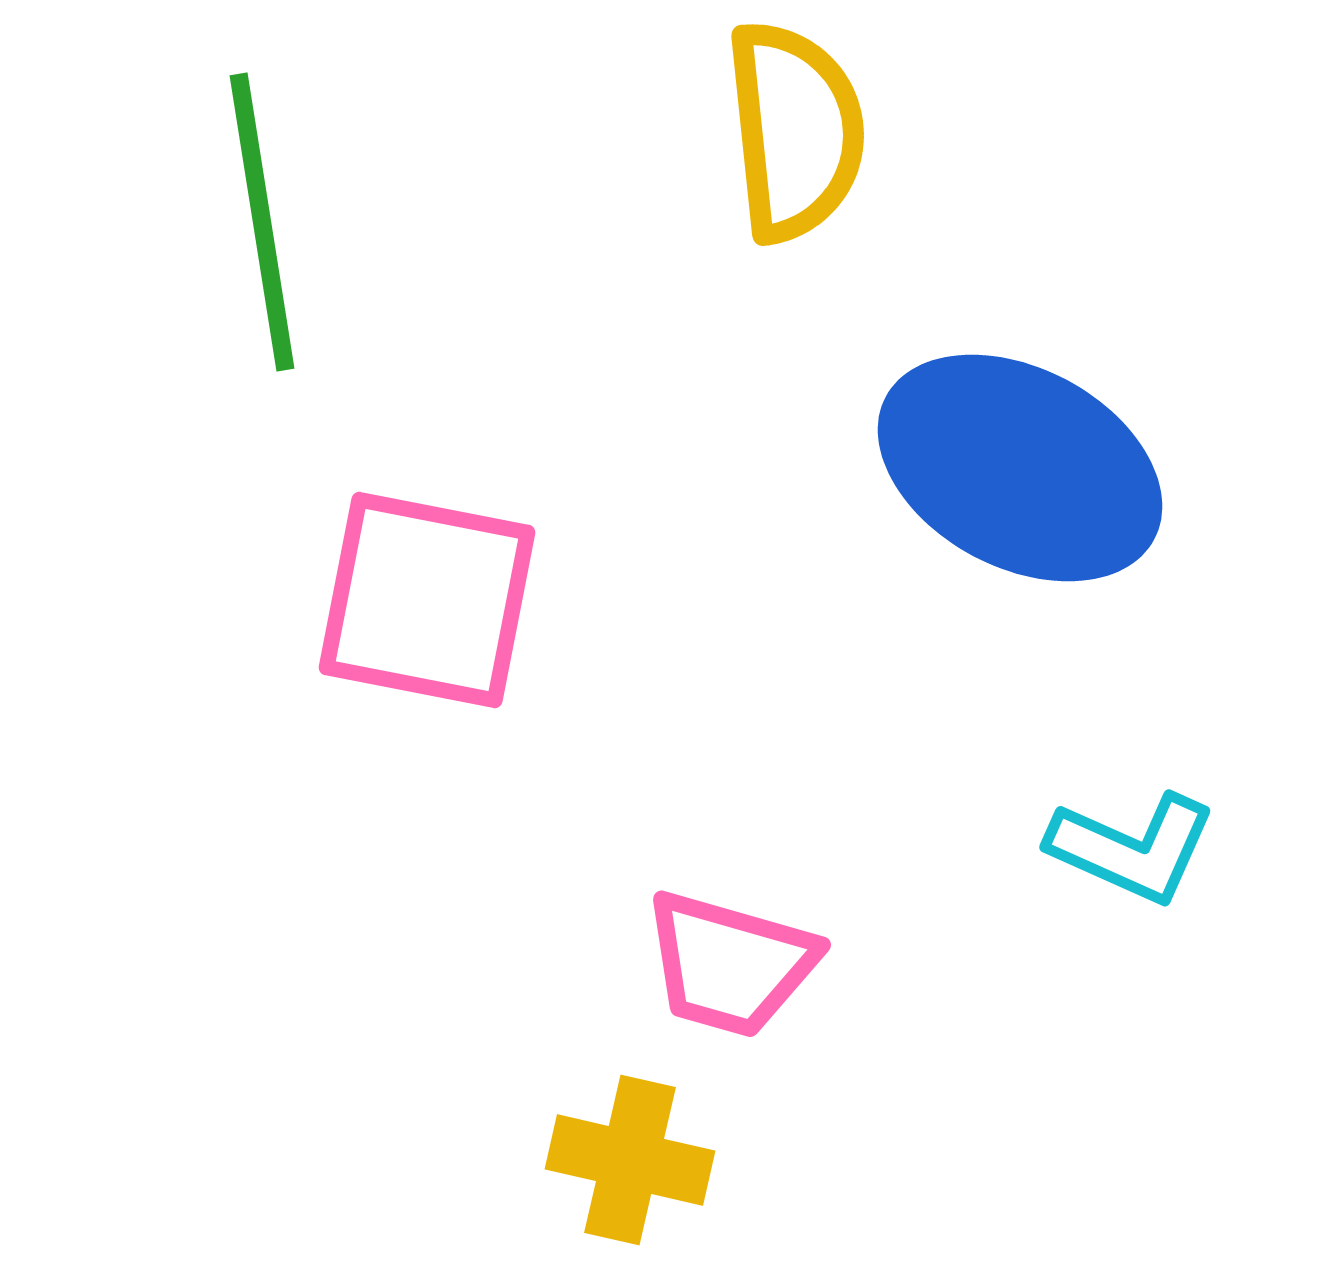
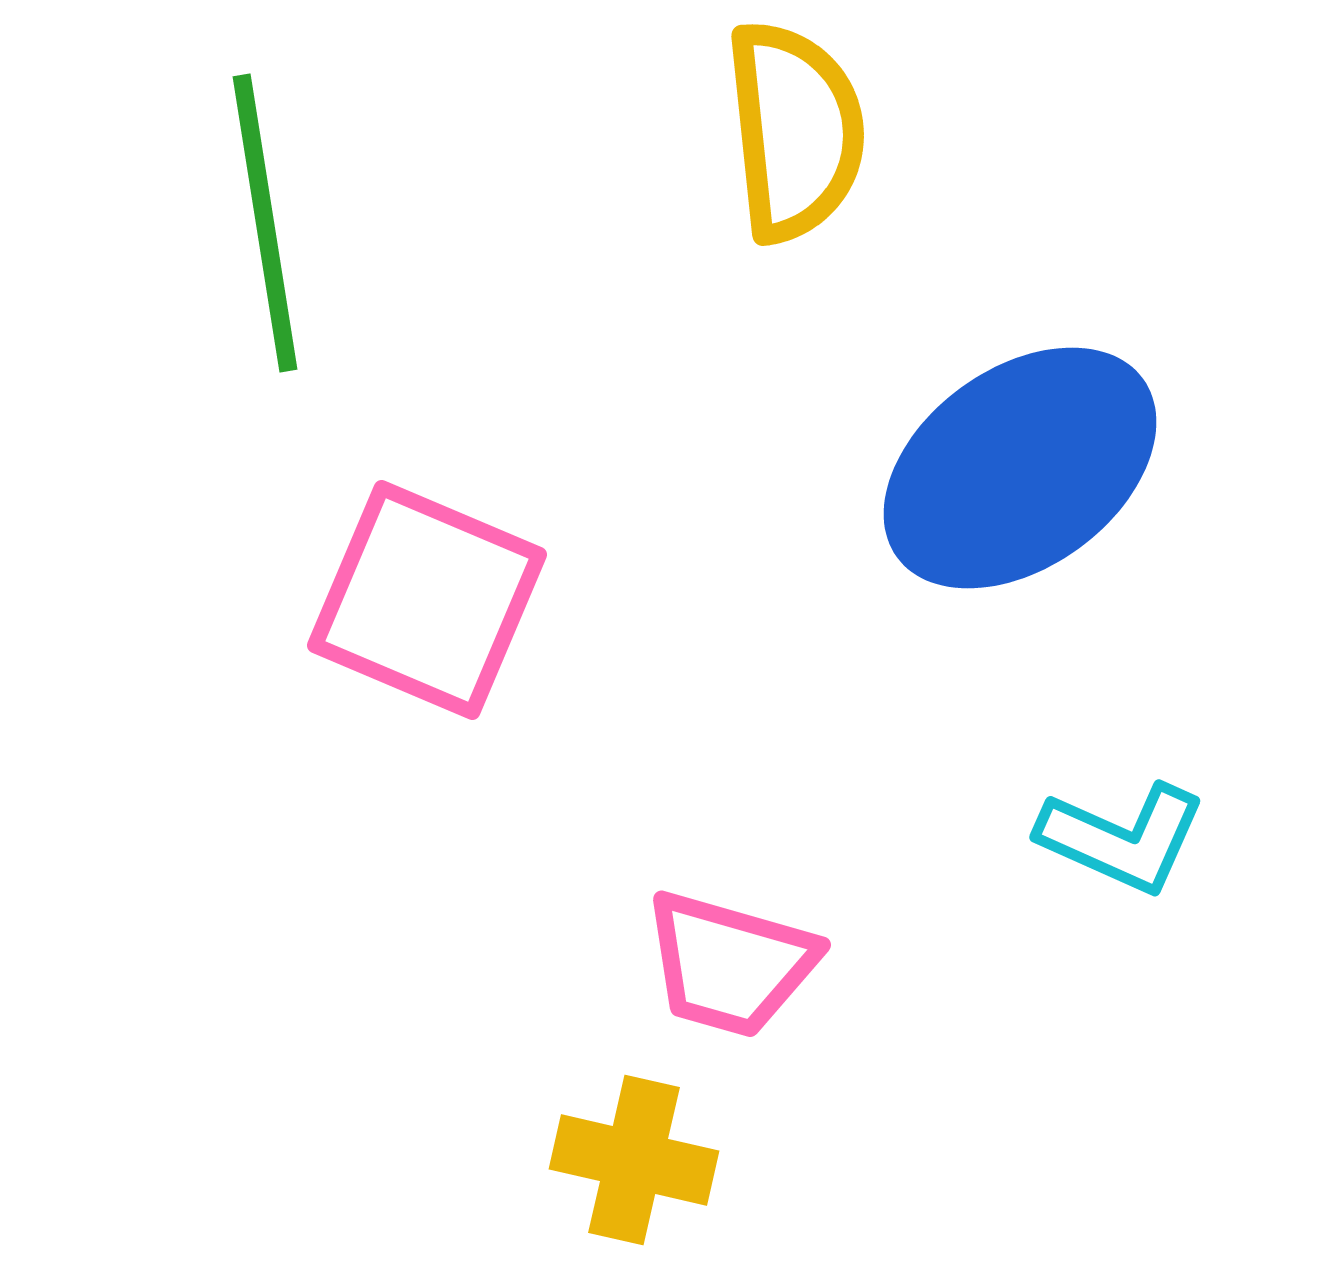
green line: moved 3 px right, 1 px down
blue ellipse: rotated 64 degrees counterclockwise
pink square: rotated 12 degrees clockwise
cyan L-shape: moved 10 px left, 10 px up
yellow cross: moved 4 px right
